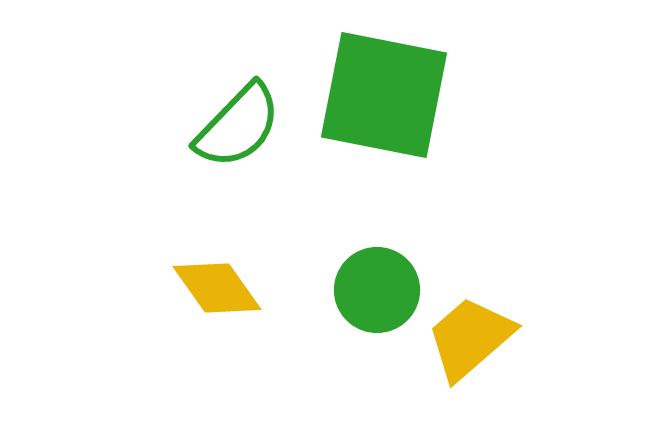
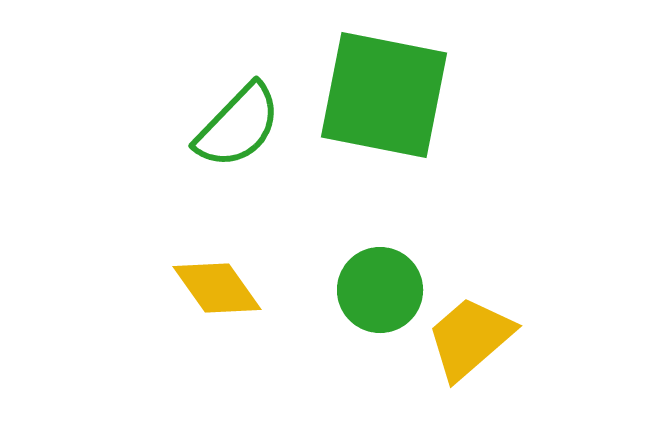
green circle: moved 3 px right
